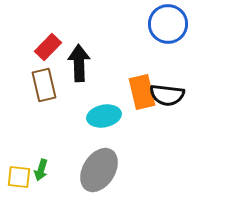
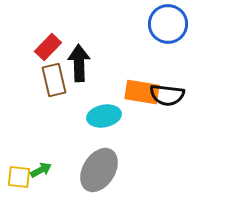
brown rectangle: moved 10 px right, 5 px up
orange rectangle: rotated 68 degrees counterclockwise
green arrow: rotated 135 degrees counterclockwise
